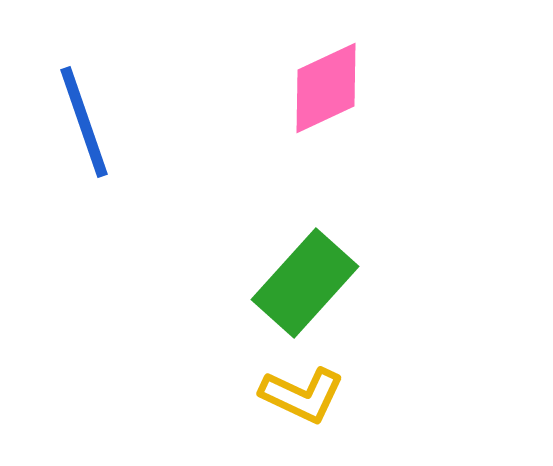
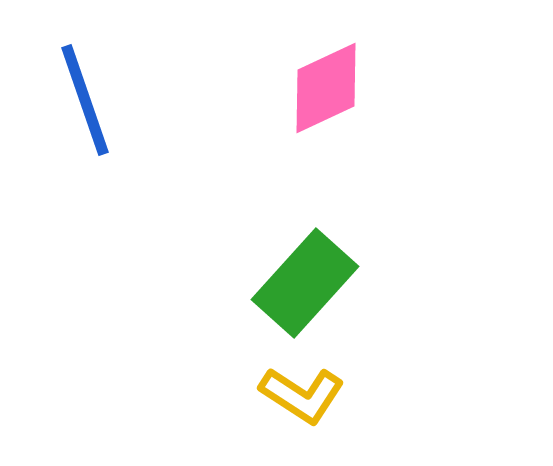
blue line: moved 1 px right, 22 px up
yellow L-shape: rotated 8 degrees clockwise
